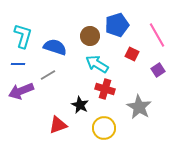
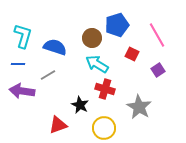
brown circle: moved 2 px right, 2 px down
purple arrow: moved 1 px right; rotated 30 degrees clockwise
